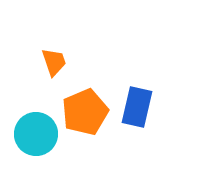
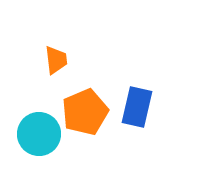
orange trapezoid: moved 2 px right, 2 px up; rotated 12 degrees clockwise
cyan circle: moved 3 px right
